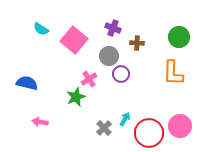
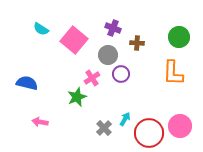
gray circle: moved 1 px left, 1 px up
pink cross: moved 3 px right, 1 px up
green star: moved 1 px right
